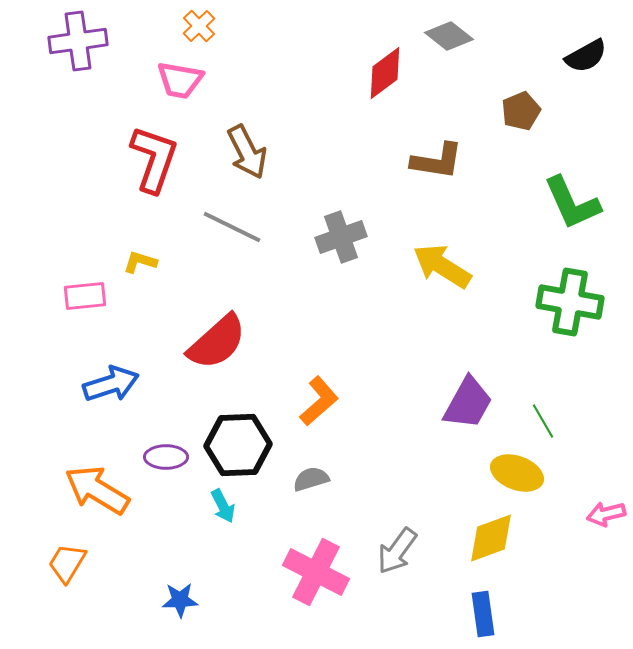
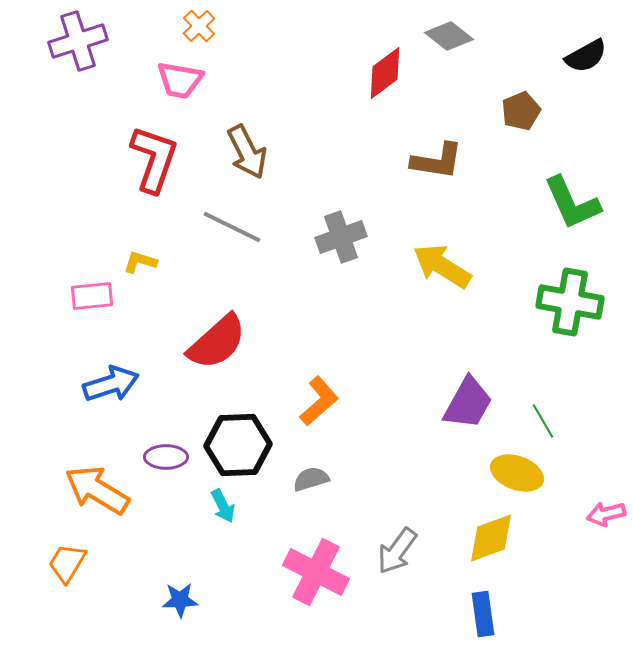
purple cross: rotated 10 degrees counterclockwise
pink rectangle: moved 7 px right
